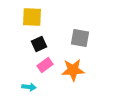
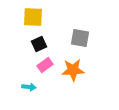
yellow square: moved 1 px right
